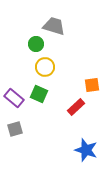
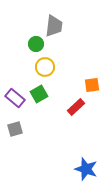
gray trapezoid: rotated 80 degrees clockwise
green square: rotated 36 degrees clockwise
purple rectangle: moved 1 px right
blue star: moved 19 px down
